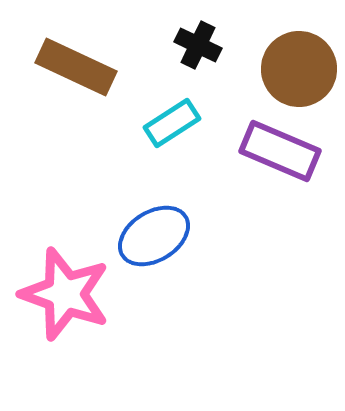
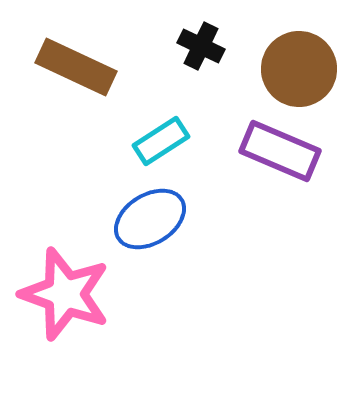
black cross: moved 3 px right, 1 px down
cyan rectangle: moved 11 px left, 18 px down
blue ellipse: moved 4 px left, 17 px up
